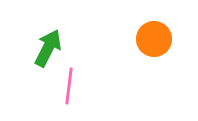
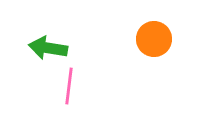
green arrow: rotated 108 degrees counterclockwise
